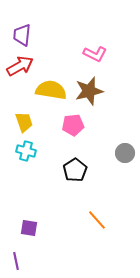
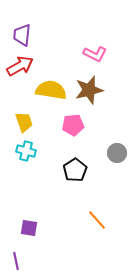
brown star: moved 1 px up
gray circle: moved 8 px left
